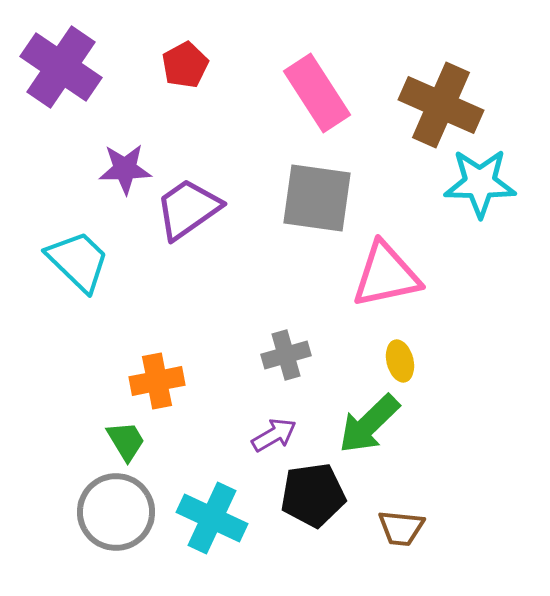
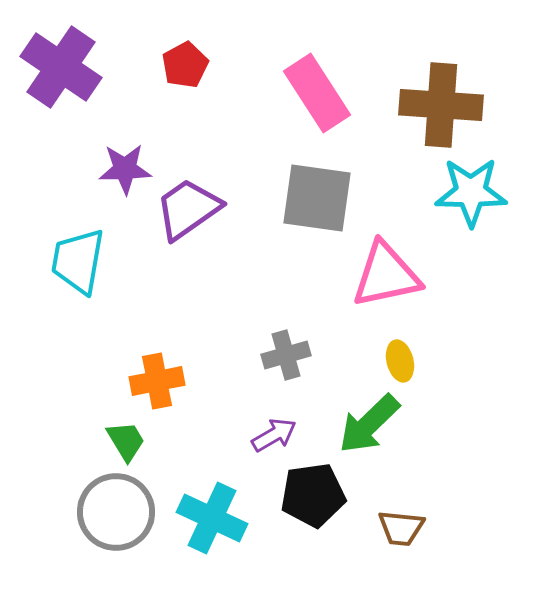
brown cross: rotated 20 degrees counterclockwise
cyan star: moved 9 px left, 9 px down
cyan trapezoid: rotated 124 degrees counterclockwise
